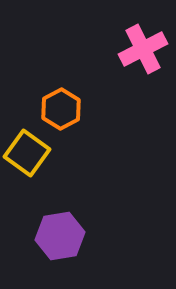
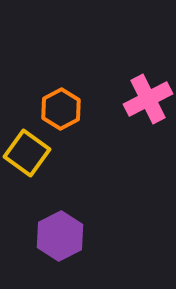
pink cross: moved 5 px right, 50 px down
purple hexagon: rotated 18 degrees counterclockwise
